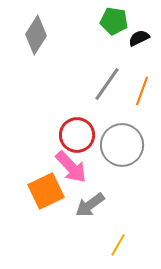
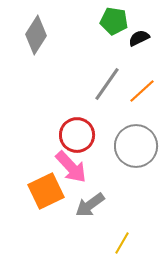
orange line: rotated 28 degrees clockwise
gray circle: moved 14 px right, 1 px down
yellow line: moved 4 px right, 2 px up
